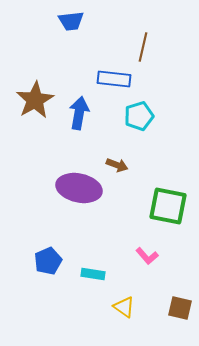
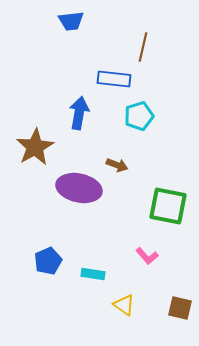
brown star: moved 47 px down
yellow triangle: moved 2 px up
